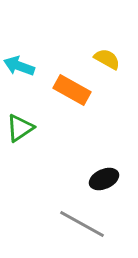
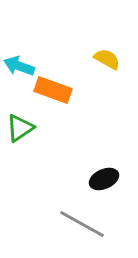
orange rectangle: moved 19 px left; rotated 9 degrees counterclockwise
